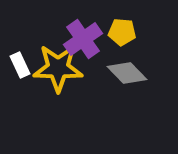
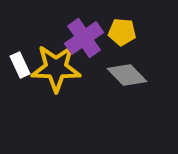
purple cross: moved 1 px right, 1 px up
yellow star: moved 2 px left
gray diamond: moved 2 px down
